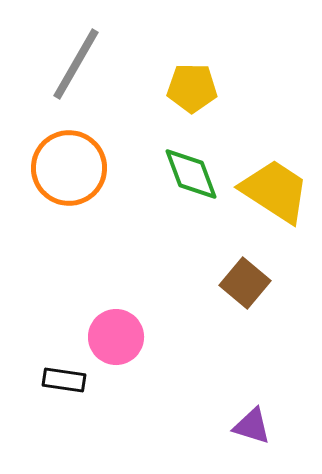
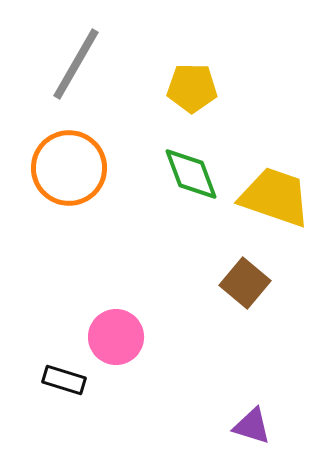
yellow trapezoid: moved 6 px down; rotated 14 degrees counterclockwise
black rectangle: rotated 9 degrees clockwise
